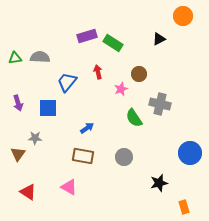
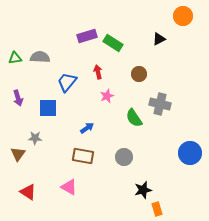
pink star: moved 14 px left, 7 px down
purple arrow: moved 5 px up
black star: moved 16 px left, 7 px down
orange rectangle: moved 27 px left, 2 px down
